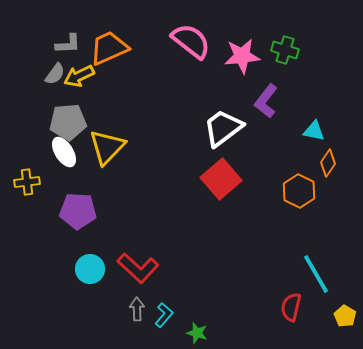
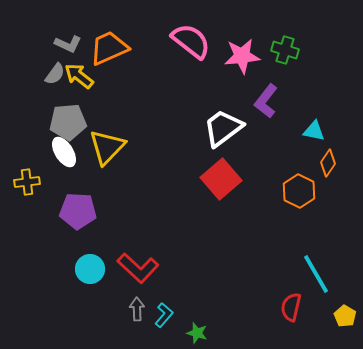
gray L-shape: rotated 28 degrees clockwise
yellow arrow: rotated 64 degrees clockwise
